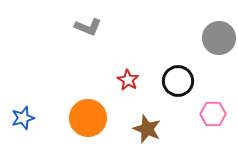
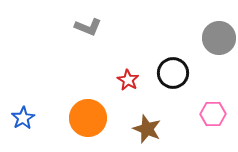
black circle: moved 5 px left, 8 px up
blue star: rotated 15 degrees counterclockwise
